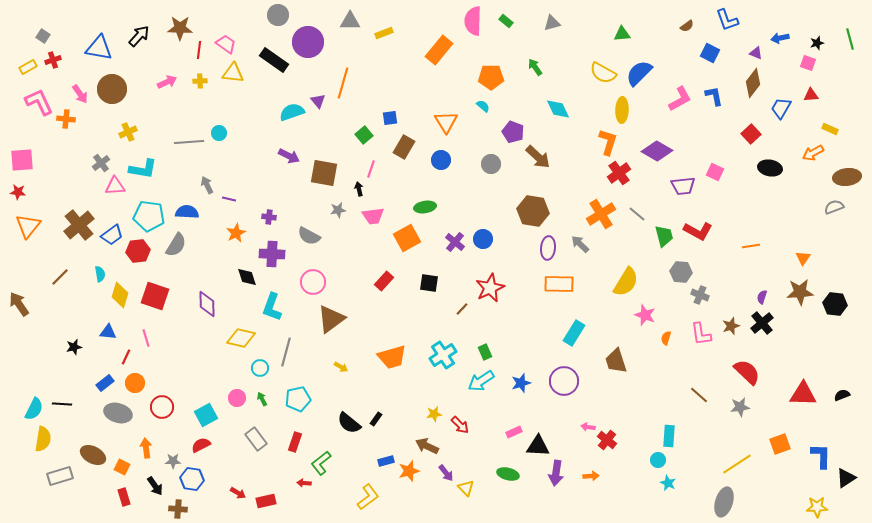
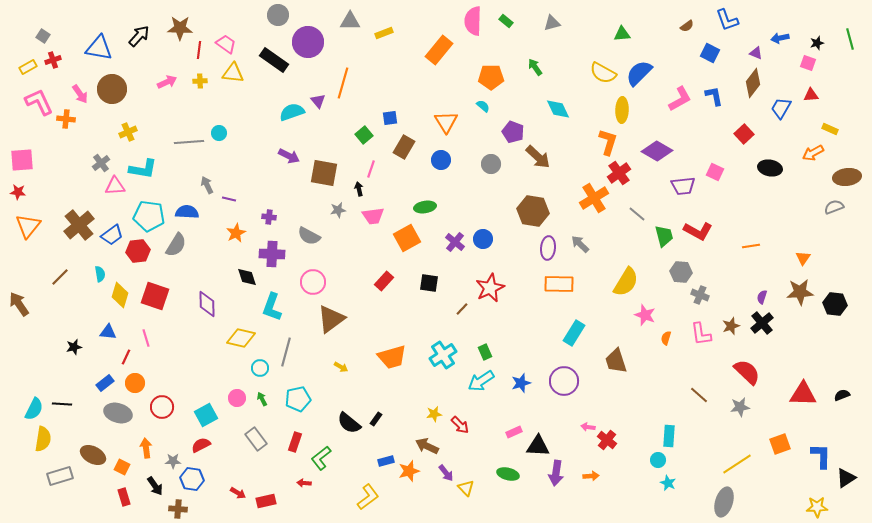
red square at (751, 134): moved 7 px left
orange cross at (601, 214): moved 7 px left, 16 px up
green L-shape at (321, 463): moved 5 px up
